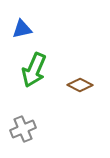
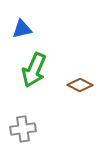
gray cross: rotated 15 degrees clockwise
